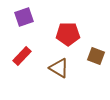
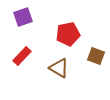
purple square: moved 1 px left
red pentagon: rotated 10 degrees counterclockwise
